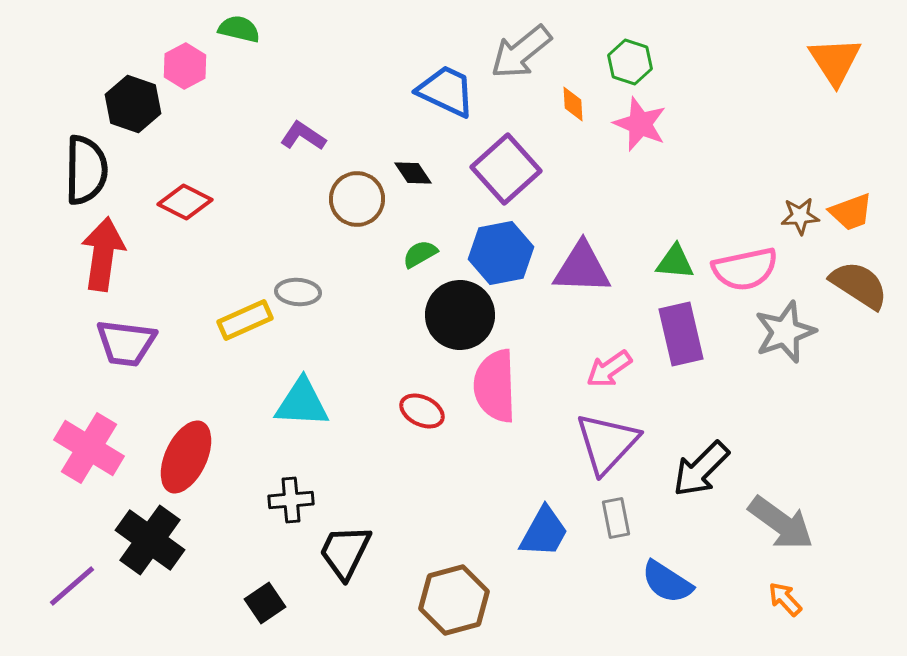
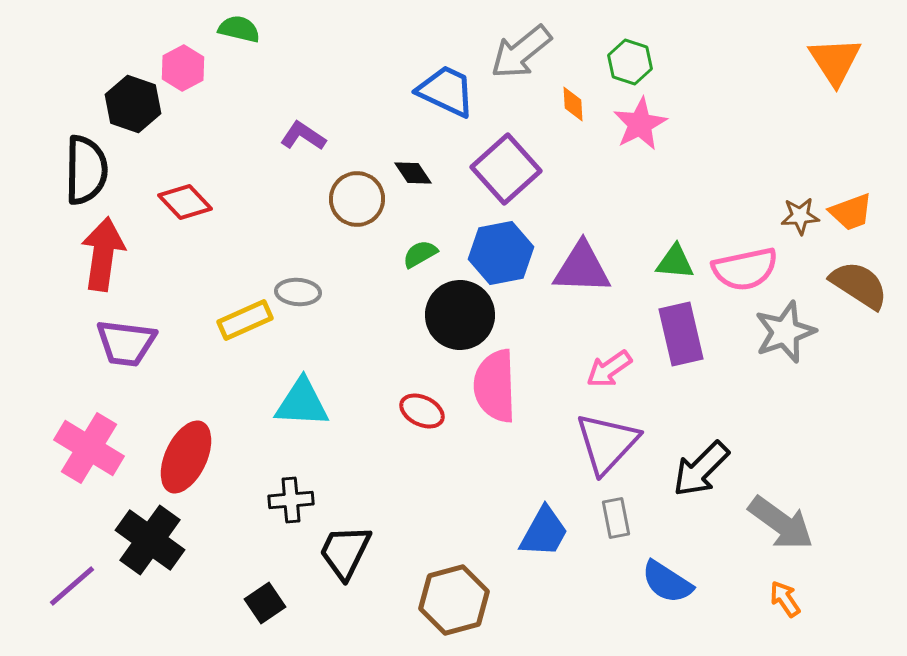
pink hexagon at (185, 66): moved 2 px left, 2 px down
pink star at (640, 124): rotated 22 degrees clockwise
red diamond at (185, 202): rotated 20 degrees clockwise
orange arrow at (785, 599): rotated 9 degrees clockwise
